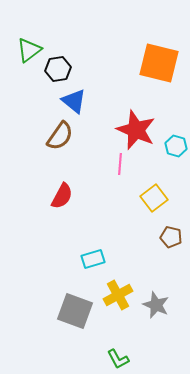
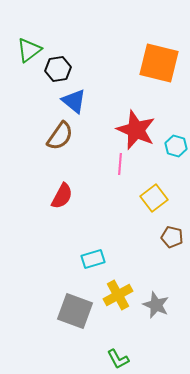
brown pentagon: moved 1 px right
